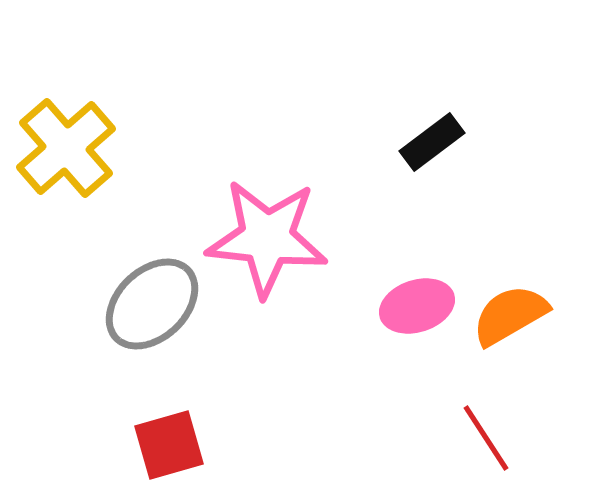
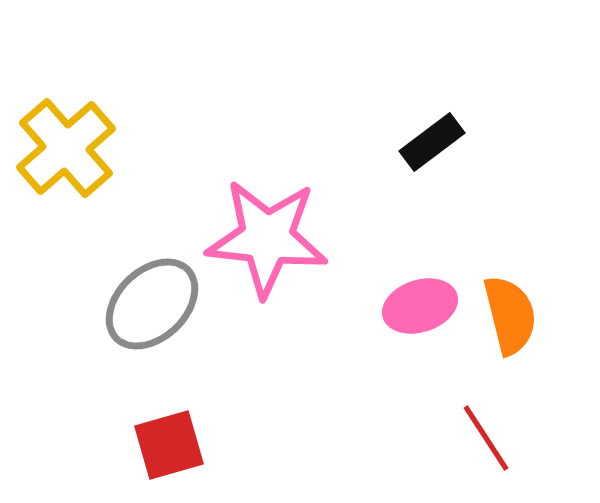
pink ellipse: moved 3 px right
orange semicircle: rotated 106 degrees clockwise
